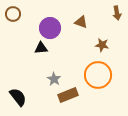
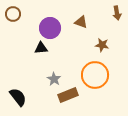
orange circle: moved 3 px left
